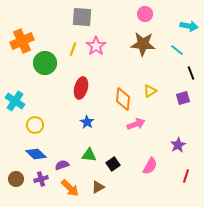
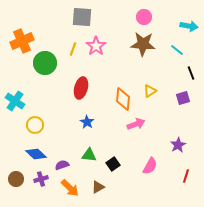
pink circle: moved 1 px left, 3 px down
